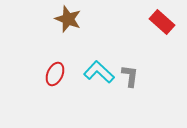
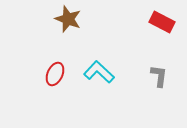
red rectangle: rotated 15 degrees counterclockwise
gray L-shape: moved 29 px right
